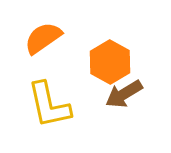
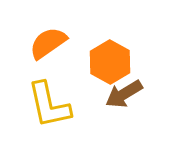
orange semicircle: moved 5 px right, 5 px down
